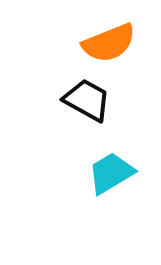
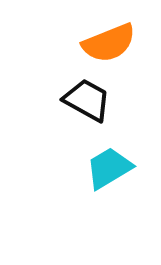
cyan trapezoid: moved 2 px left, 5 px up
